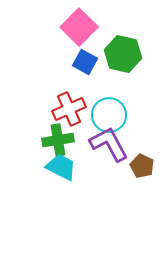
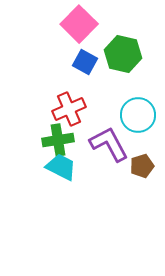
pink square: moved 3 px up
cyan circle: moved 29 px right
brown pentagon: rotated 30 degrees clockwise
